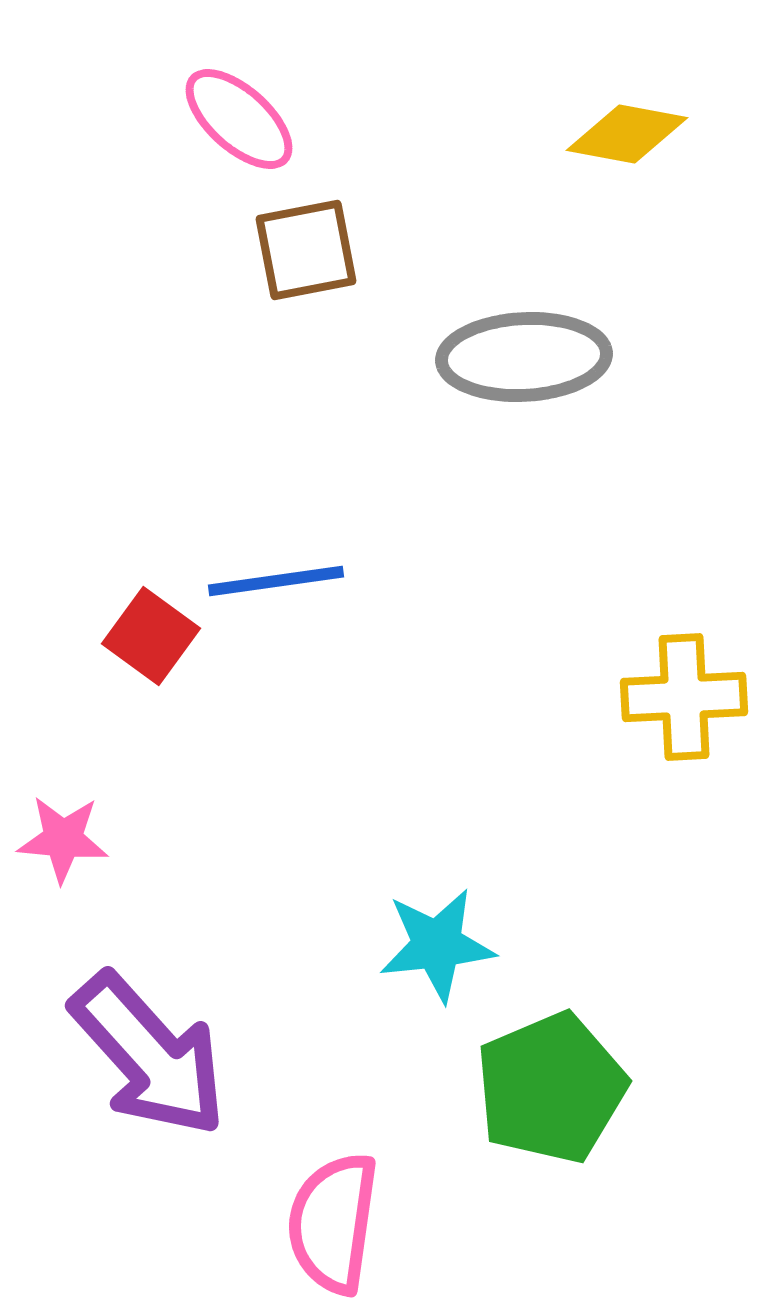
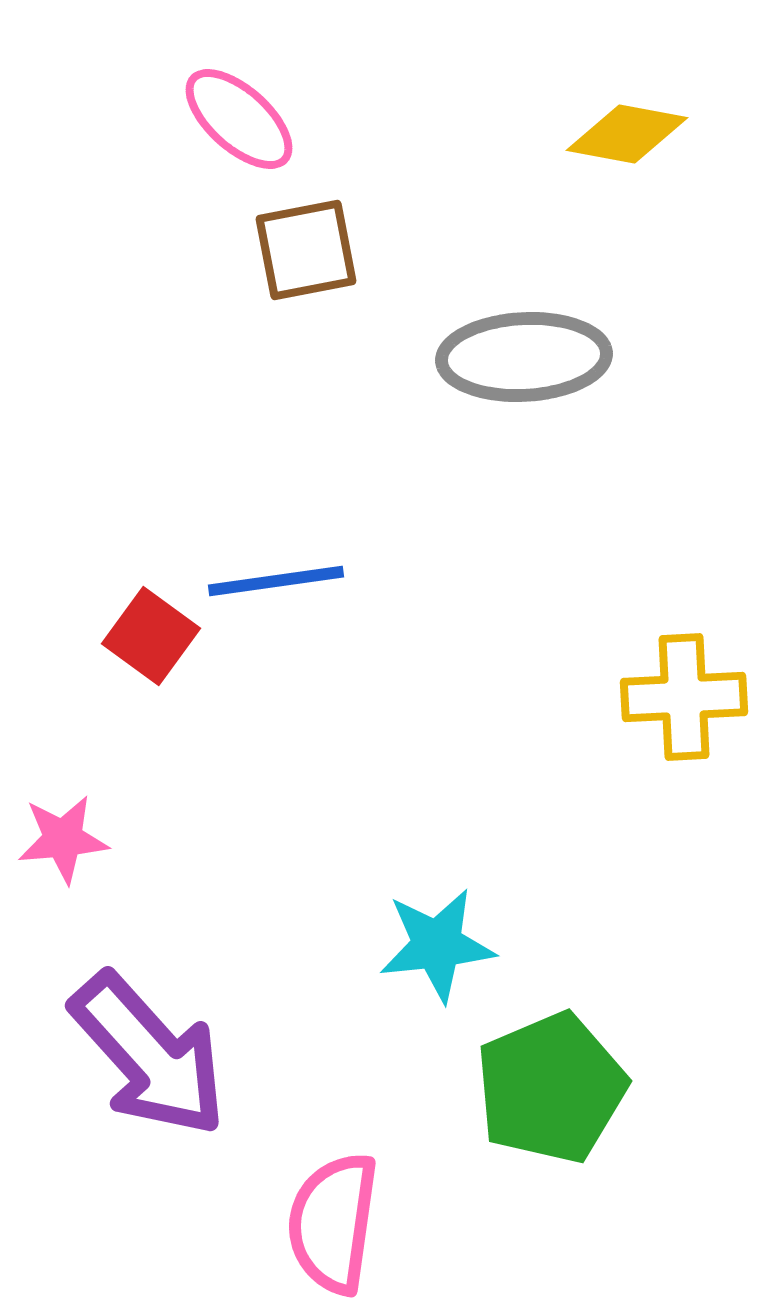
pink star: rotated 10 degrees counterclockwise
